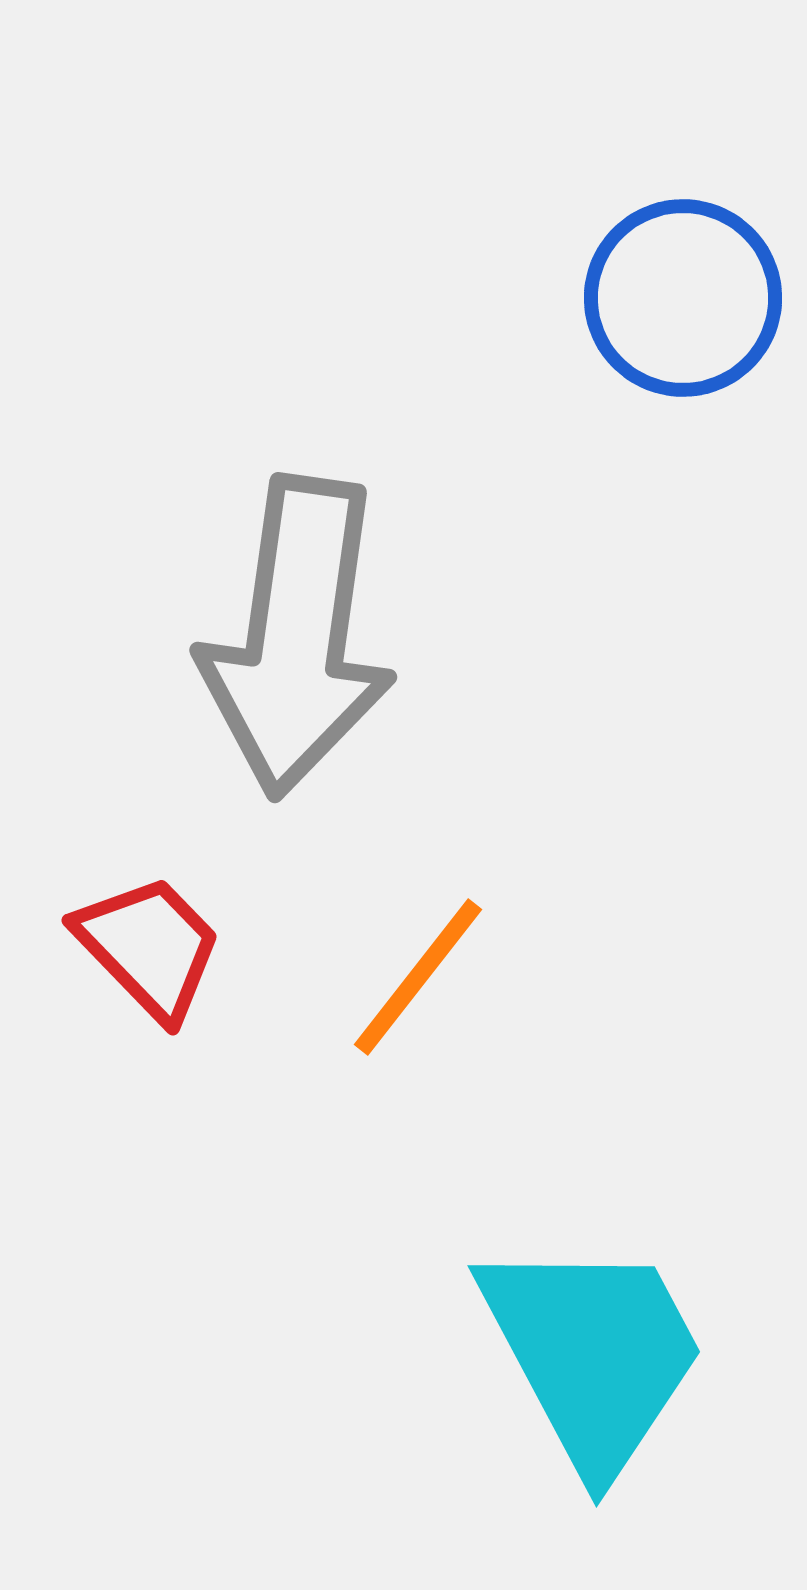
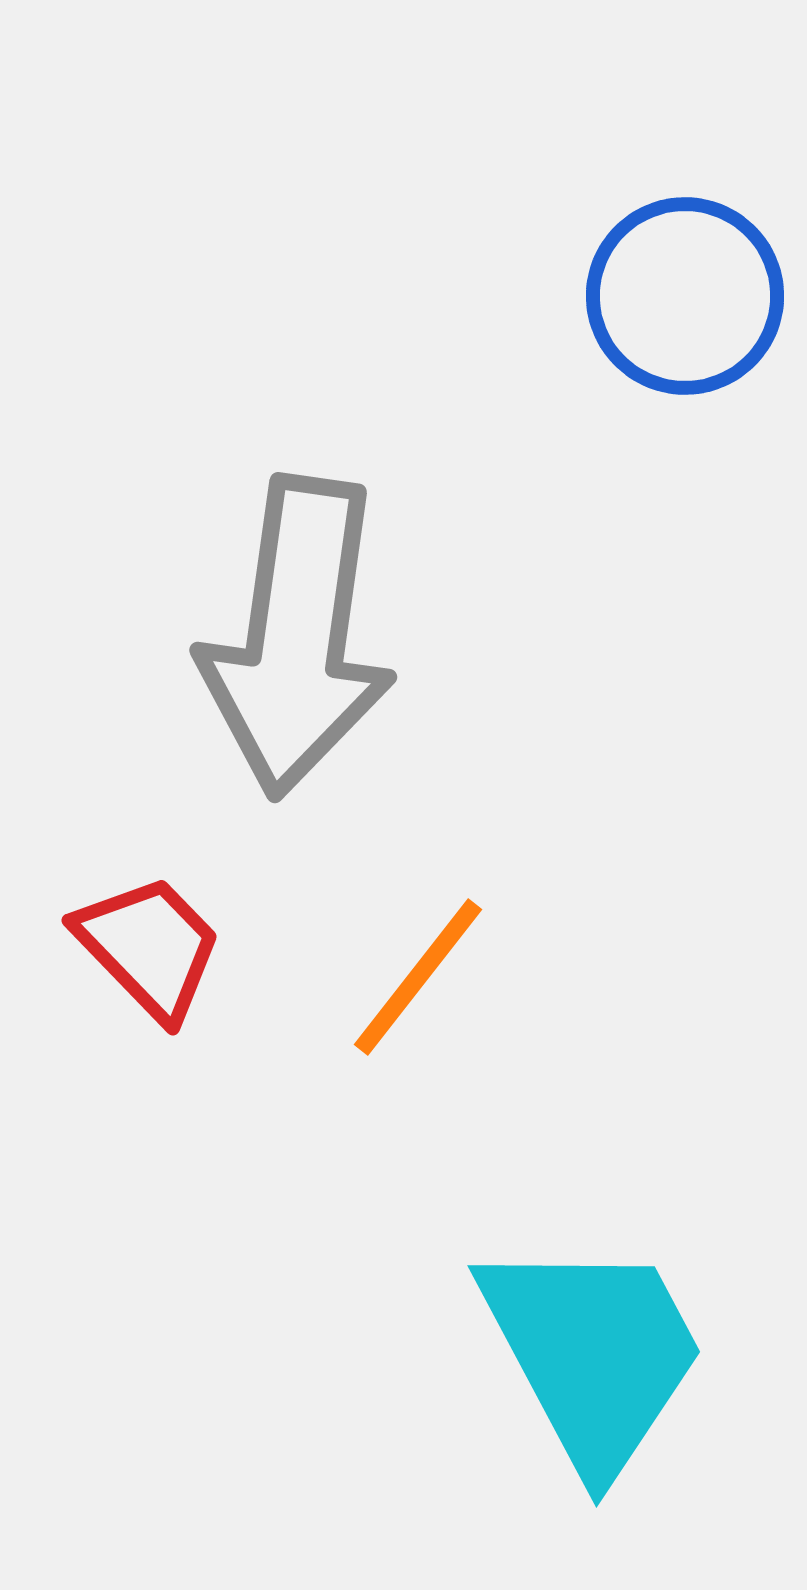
blue circle: moved 2 px right, 2 px up
